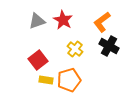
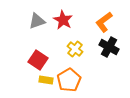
orange L-shape: moved 2 px right
black cross: moved 1 px down
red square: rotated 18 degrees counterclockwise
orange pentagon: rotated 15 degrees counterclockwise
